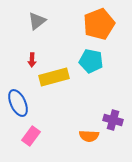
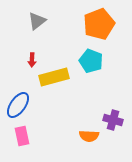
cyan pentagon: rotated 10 degrees clockwise
blue ellipse: moved 2 px down; rotated 60 degrees clockwise
pink rectangle: moved 9 px left; rotated 48 degrees counterclockwise
